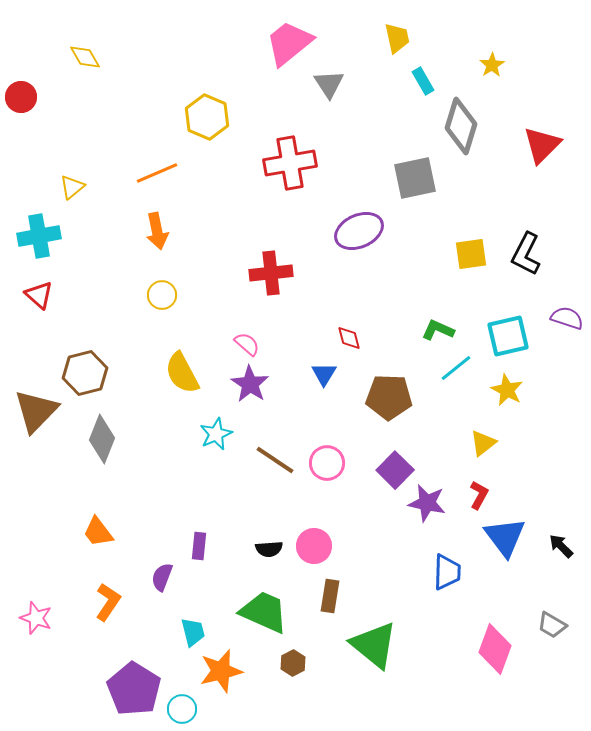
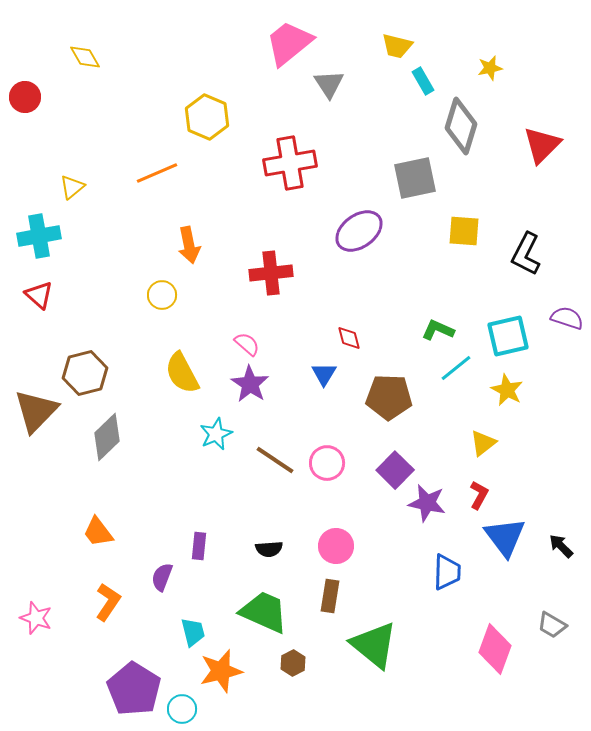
yellow trapezoid at (397, 38): moved 8 px down; rotated 116 degrees clockwise
yellow star at (492, 65): moved 2 px left, 3 px down; rotated 20 degrees clockwise
red circle at (21, 97): moved 4 px right
orange arrow at (157, 231): moved 32 px right, 14 px down
purple ellipse at (359, 231): rotated 12 degrees counterclockwise
yellow square at (471, 254): moved 7 px left, 23 px up; rotated 12 degrees clockwise
gray diamond at (102, 439): moved 5 px right, 2 px up; rotated 24 degrees clockwise
pink circle at (314, 546): moved 22 px right
